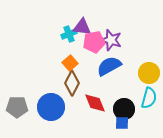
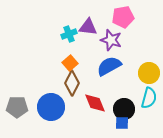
purple triangle: moved 6 px right
pink pentagon: moved 29 px right, 25 px up
